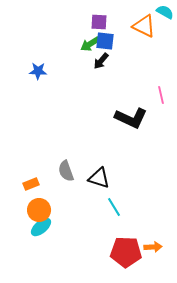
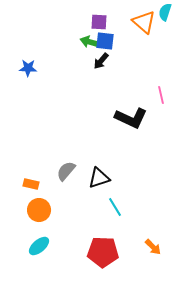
cyan semicircle: rotated 102 degrees counterclockwise
orange triangle: moved 4 px up; rotated 15 degrees clockwise
green arrow: moved 2 px up; rotated 48 degrees clockwise
blue star: moved 10 px left, 3 px up
gray semicircle: rotated 60 degrees clockwise
black triangle: rotated 35 degrees counterclockwise
orange rectangle: rotated 35 degrees clockwise
cyan line: moved 1 px right
cyan ellipse: moved 2 px left, 19 px down
orange arrow: rotated 48 degrees clockwise
red pentagon: moved 23 px left
